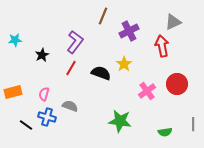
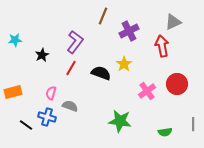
pink semicircle: moved 7 px right, 1 px up
